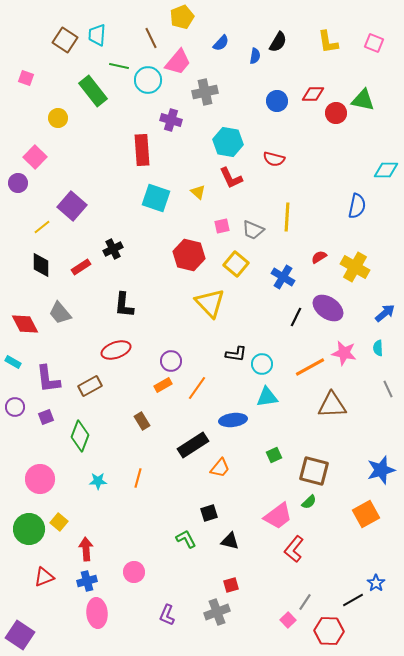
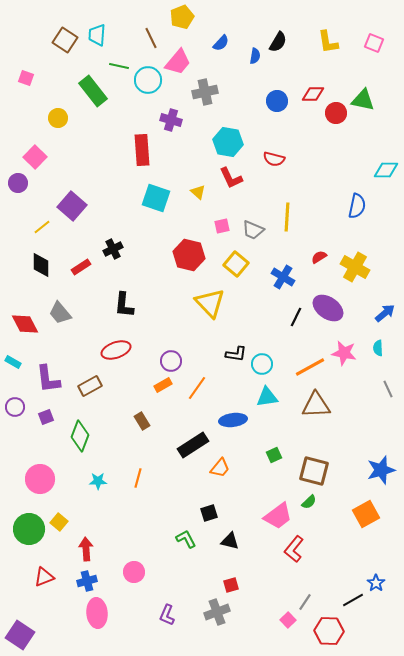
brown triangle at (332, 405): moved 16 px left
